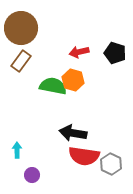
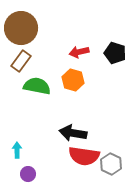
green semicircle: moved 16 px left
purple circle: moved 4 px left, 1 px up
